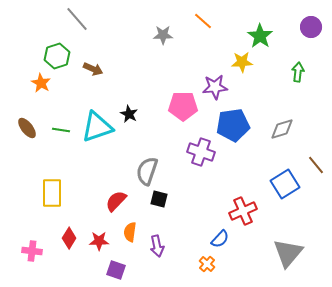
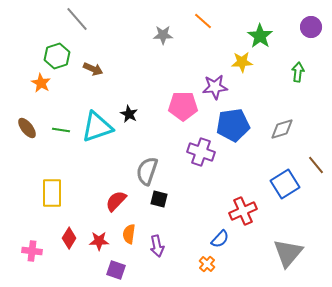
orange semicircle: moved 1 px left, 2 px down
